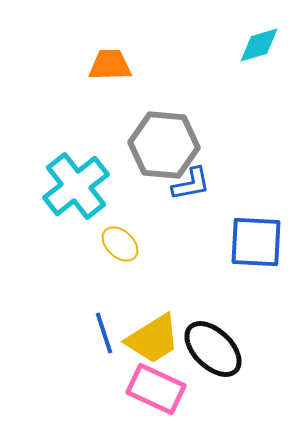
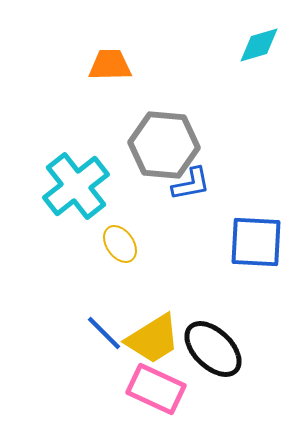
yellow ellipse: rotated 12 degrees clockwise
blue line: rotated 27 degrees counterclockwise
